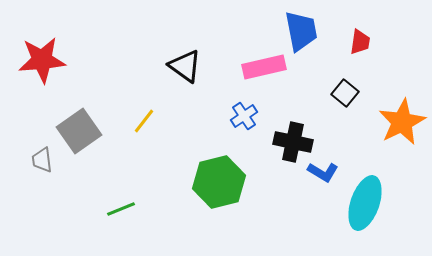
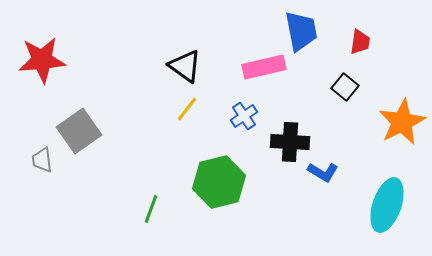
black square: moved 6 px up
yellow line: moved 43 px right, 12 px up
black cross: moved 3 px left; rotated 9 degrees counterclockwise
cyan ellipse: moved 22 px right, 2 px down
green line: moved 30 px right; rotated 48 degrees counterclockwise
